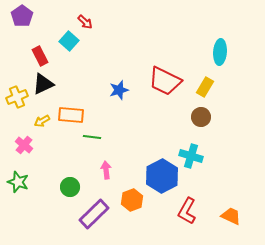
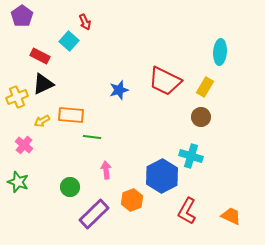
red arrow: rotated 21 degrees clockwise
red rectangle: rotated 36 degrees counterclockwise
